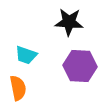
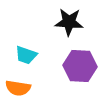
orange semicircle: rotated 110 degrees clockwise
